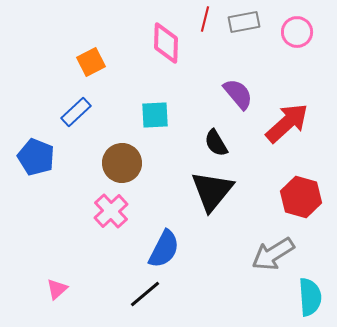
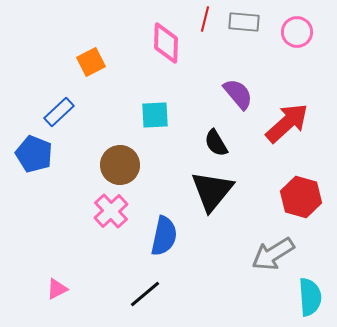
gray rectangle: rotated 16 degrees clockwise
blue rectangle: moved 17 px left
blue pentagon: moved 2 px left, 3 px up
brown circle: moved 2 px left, 2 px down
blue semicircle: moved 13 px up; rotated 15 degrees counterclockwise
pink triangle: rotated 15 degrees clockwise
